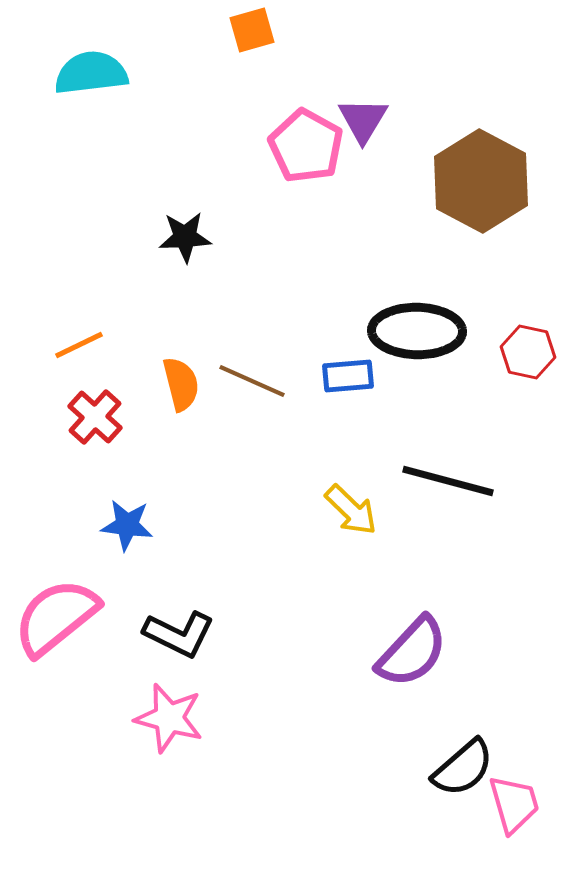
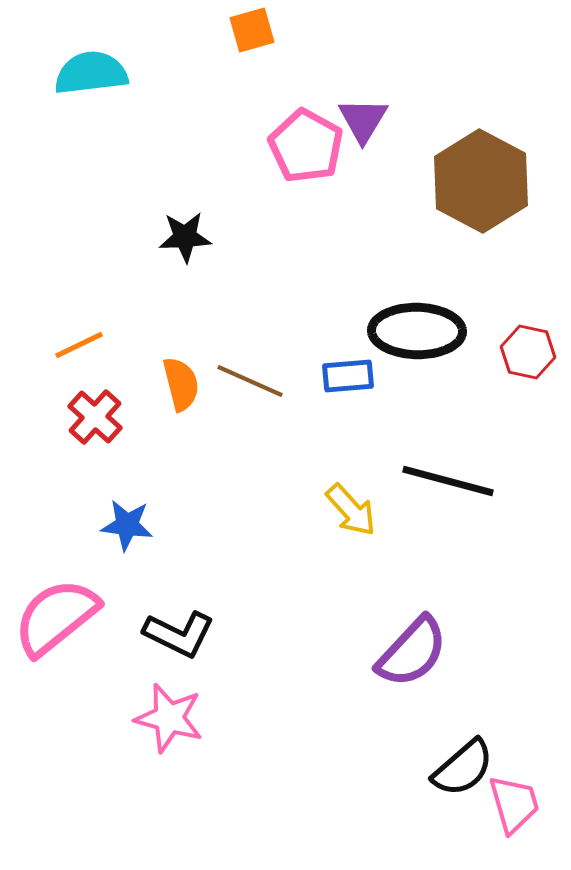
brown line: moved 2 px left
yellow arrow: rotated 4 degrees clockwise
